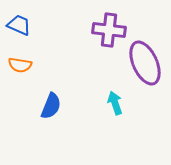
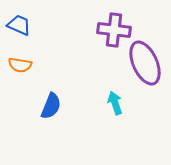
purple cross: moved 5 px right
